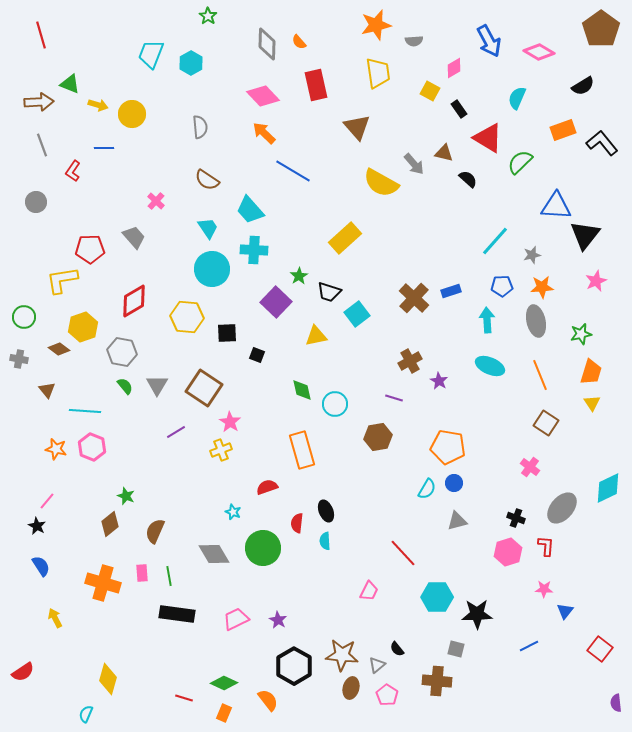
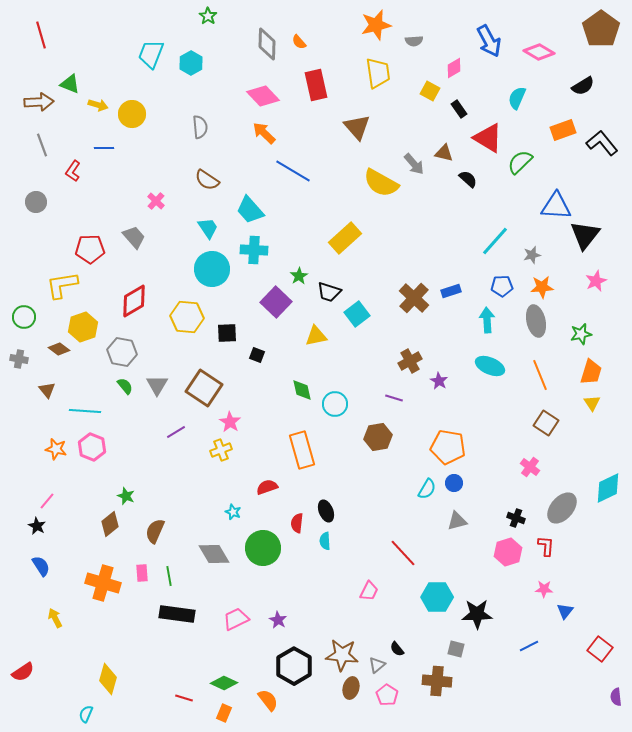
yellow L-shape at (62, 280): moved 5 px down
purple semicircle at (616, 703): moved 6 px up
